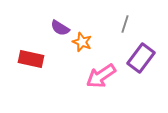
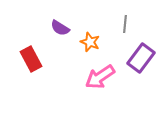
gray line: rotated 12 degrees counterclockwise
orange star: moved 8 px right
red rectangle: rotated 50 degrees clockwise
pink arrow: moved 1 px left, 1 px down
